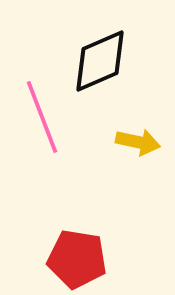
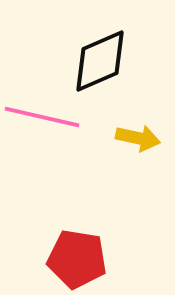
pink line: rotated 56 degrees counterclockwise
yellow arrow: moved 4 px up
